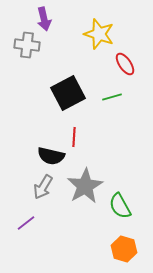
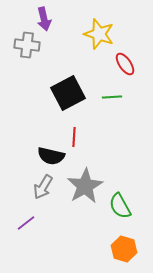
green line: rotated 12 degrees clockwise
